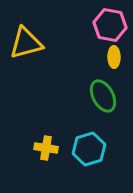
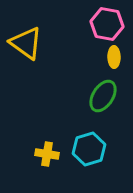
pink hexagon: moved 3 px left, 1 px up
yellow triangle: rotated 51 degrees clockwise
green ellipse: rotated 60 degrees clockwise
yellow cross: moved 1 px right, 6 px down
